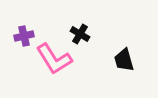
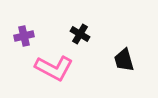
pink L-shape: moved 9 px down; rotated 30 degrees counterclockwise
